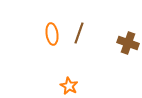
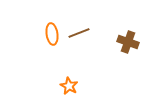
brown line: rotated 50 degrees clockwise
brown cross: moved 1 px up
